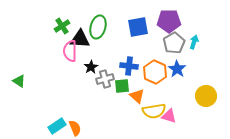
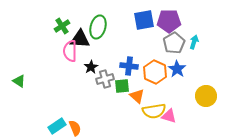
blue square: moved 6 px right, 7 px up
